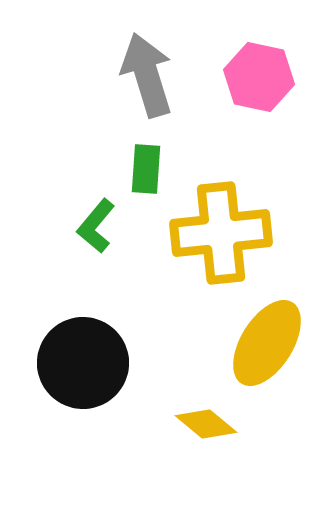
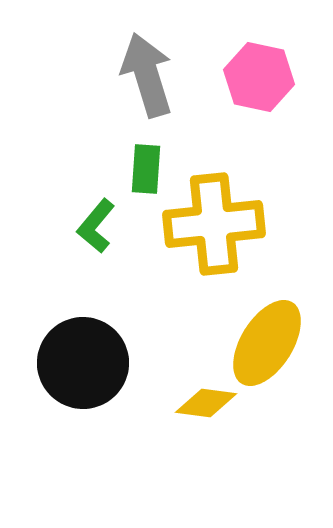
yellow cross: moved 7 px left, 9 px up
yellow diamond: moved 21 px up; rotated 32 degrees counterclockwise
